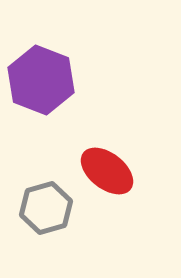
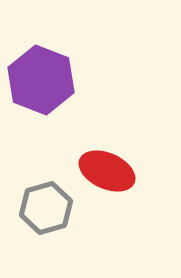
red ellipse: rotated 14 degrees counterclockwise
